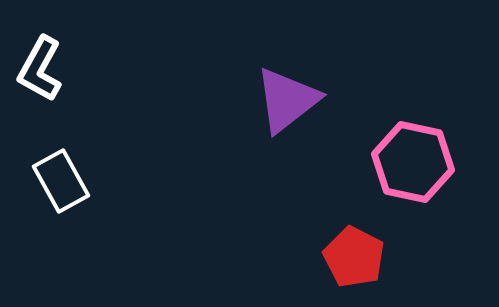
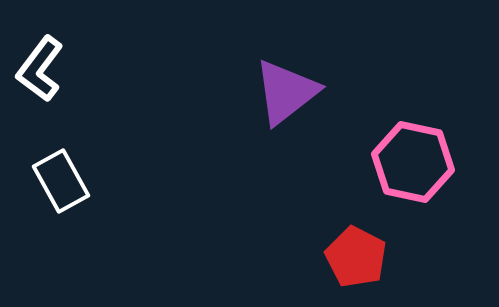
white L-shape: rotated 8 degrees clockwise
purple triangle: moved 1 px left, 8 px up
red pentagon: moved 2 px right
